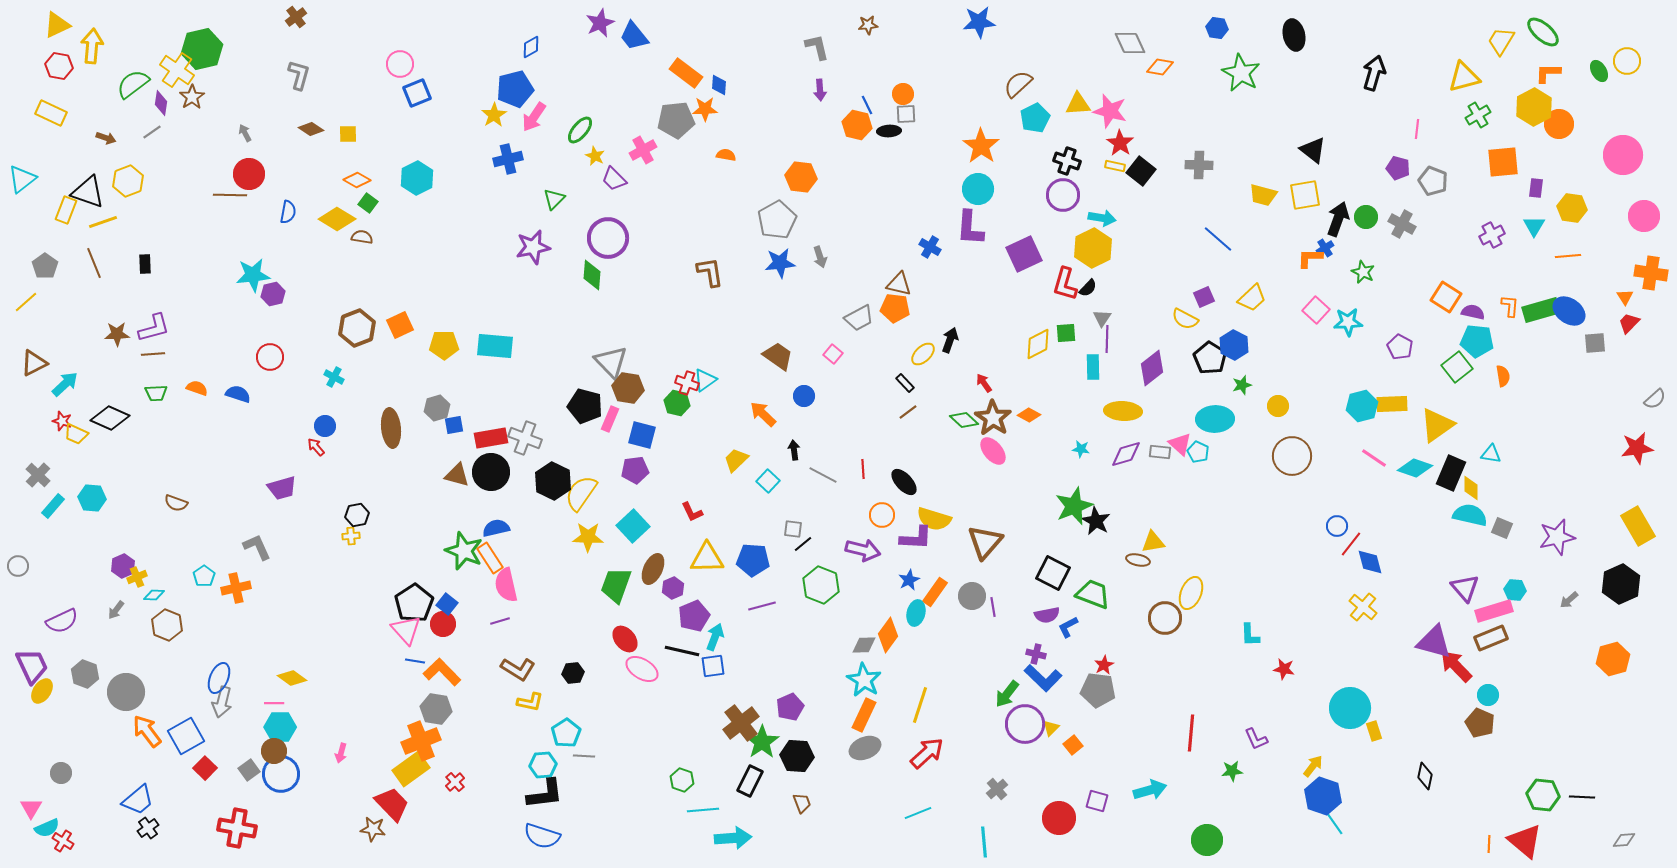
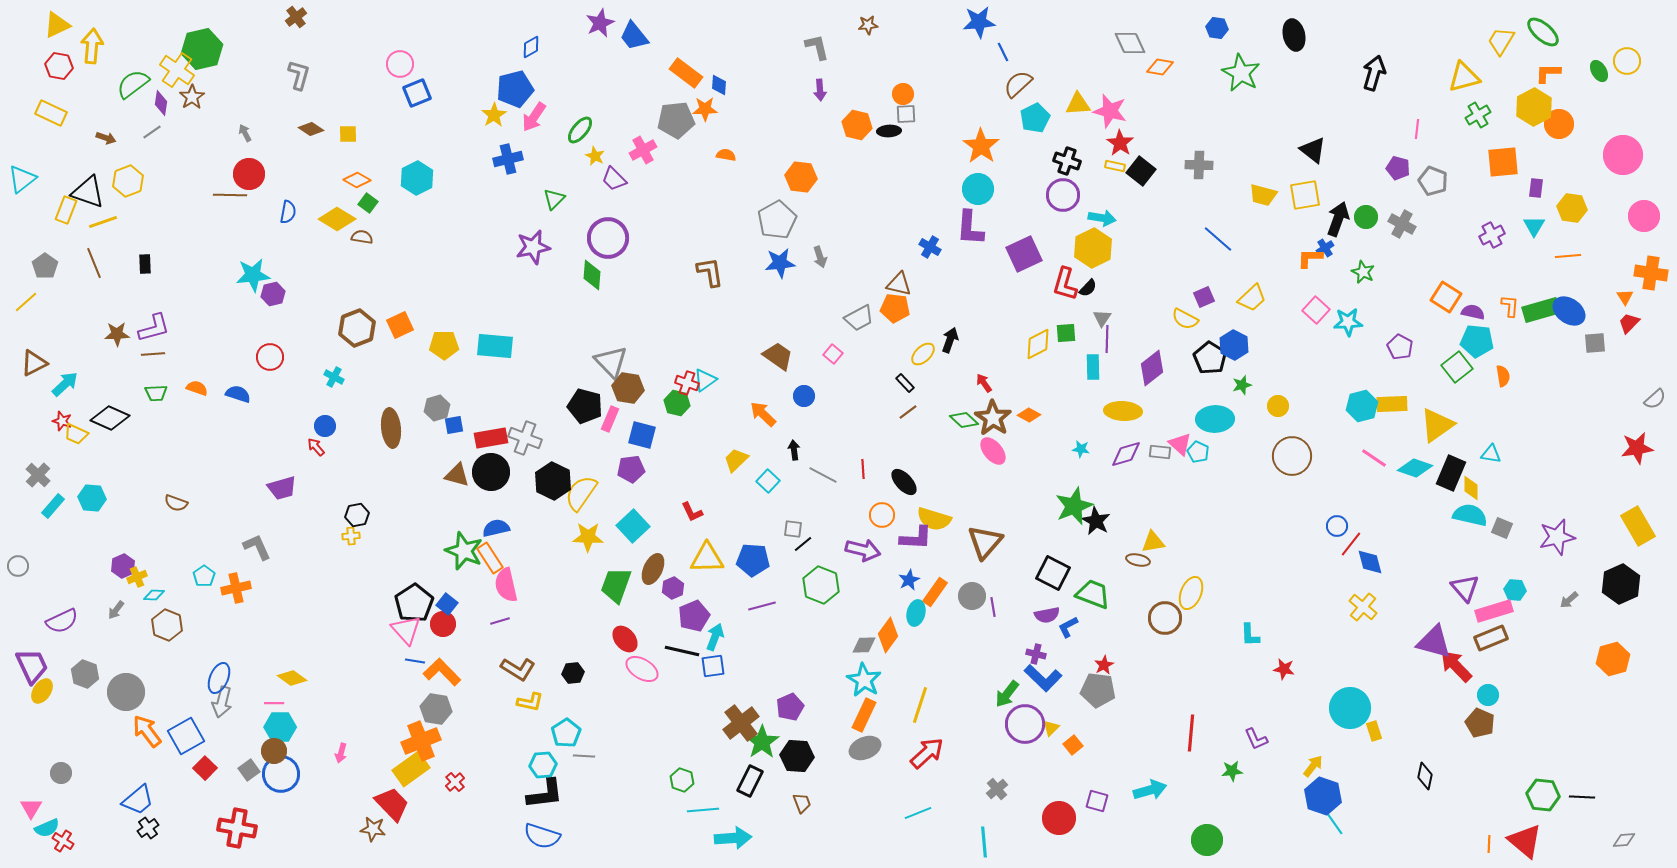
blue line at (867, 105): moved 136 px right, 53 px up
purple pentagon at (635, 470): moved 4 px left, 1 px up
